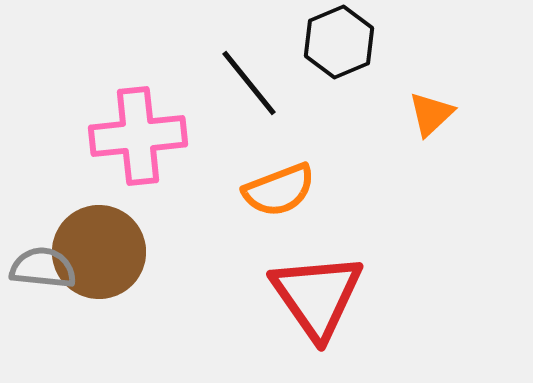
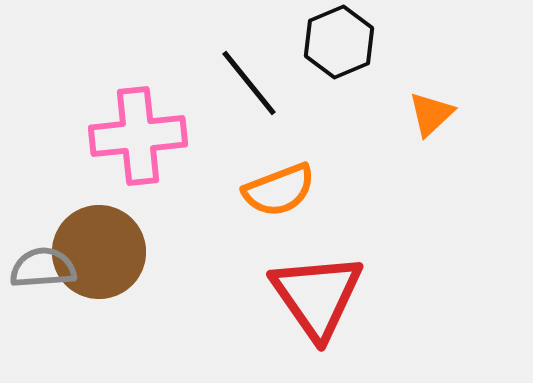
gray semicircle: rotated 10 degrees counterclockwise
